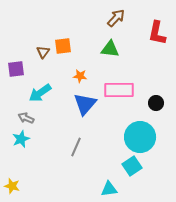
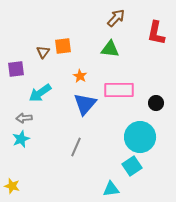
red L-shape: moved 1 px left
orange star: rotated 24 degrees clockwise
gray arrow: moved 2 px left; rotated 28 degrees counterclockwise
cyan triangle: moved 2 px right
